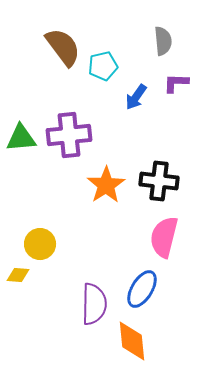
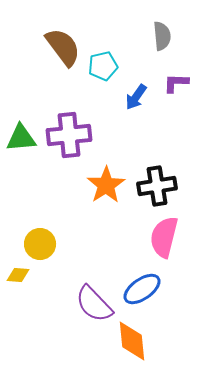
gray semicircle: moved 1 px left, 5 px up
black cross: moved 2 px left, 5 px down; rotated 15 degrees counterclockwise
blue ellipse: rotated 24 degrees clockwise
purple semicircle: rotated 135 degrees clockwise
